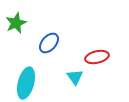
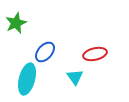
blue ellipse: moved 4 px left, 9 px down
red ellipse: moved 2 px left, 3 px up
cyan ellipse: moved 1 px right, 4 px up
